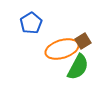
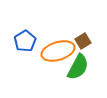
blue pentagon: moved 6 px left, 18 px down
orange ellipse: moved 4 px left, 2 px down
